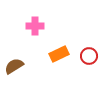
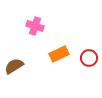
pink cross: rotated 18 degrees clockwise
red circle: moved 2 px down
